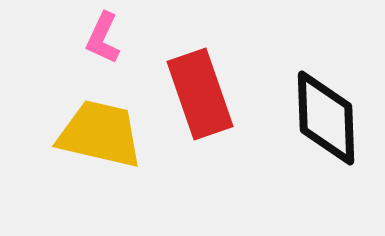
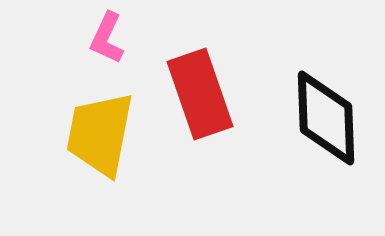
pink L-shape: moved 4 px right
yellow trapezoid: rotated 92 degrees counterclockwise
